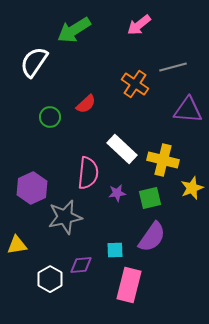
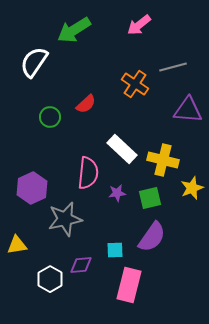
gray star: moved 2 px down
